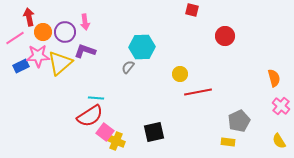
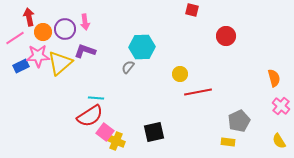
purple circle: moved 3 px up
red circle: moved 1 px right
